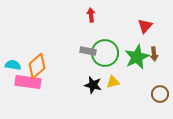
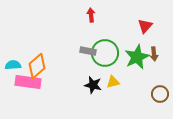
cyan semicircle: rotated 14 degrees counterclockwise
